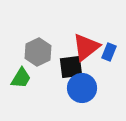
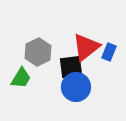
blue circle: moved 6 px left, 1 px up
